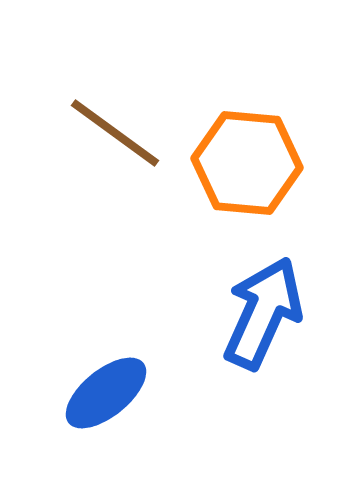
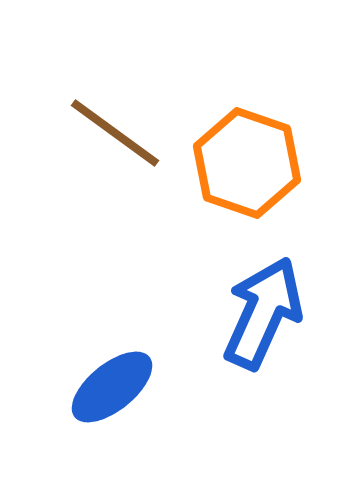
orange hexagon: rotated 14 degrees clockwise
blue ellipse: moved 6 px right, 6 px up
